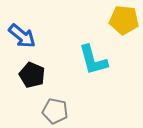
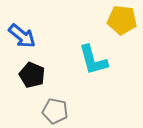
yellow pentagon: moved 2 px left
